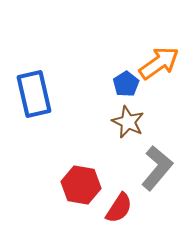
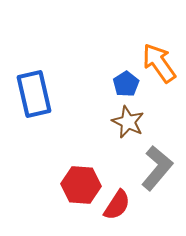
orange arrow: rotated 90 degrees counterclockwise
red hexagon: rotated 6 degrees counterclockwise
red semicircle: moved 2 px left, 3 px up
